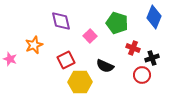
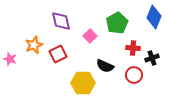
green pentagon: rotated 25 degrees clockwise
red cross: rotated 16 degrees counterclockwise
red square: moved 8 px left, 6 px up
red circle: moved 8 px left
yellow hexagon: moved 3 px right, 1 px down
